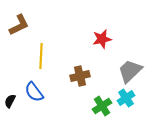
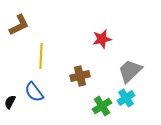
black semicircle: moved 1 px down
